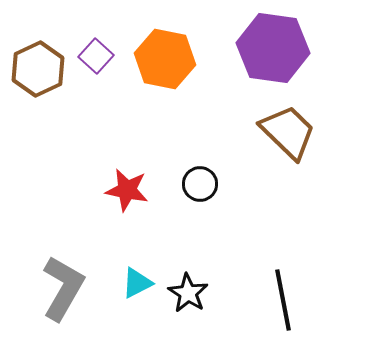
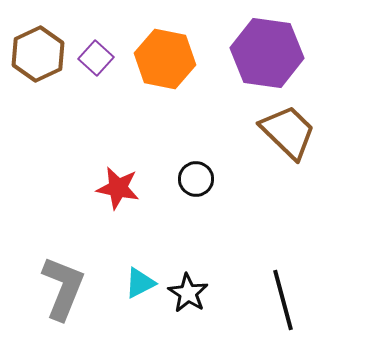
purple hexagon: moved 6 px left, 5 px down
purple square: moved 2 px down
brown hexagon: moved 15 px up
black circle: moved 4 px left, 5 px up
red star: moved 9 px left, 2 px up
cyan triangle: moved 3 px right
gray L-shape: rotated 8 degrees counterclockwise
black line: rotated 4 degrees counterclockwise
